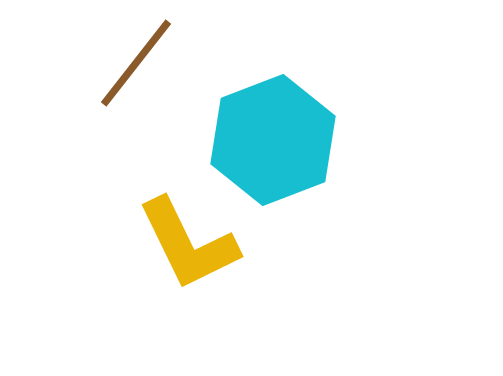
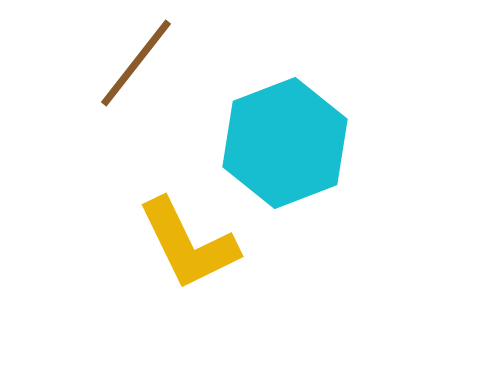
cyan hexagon: moved 12 px right, 3 px down
